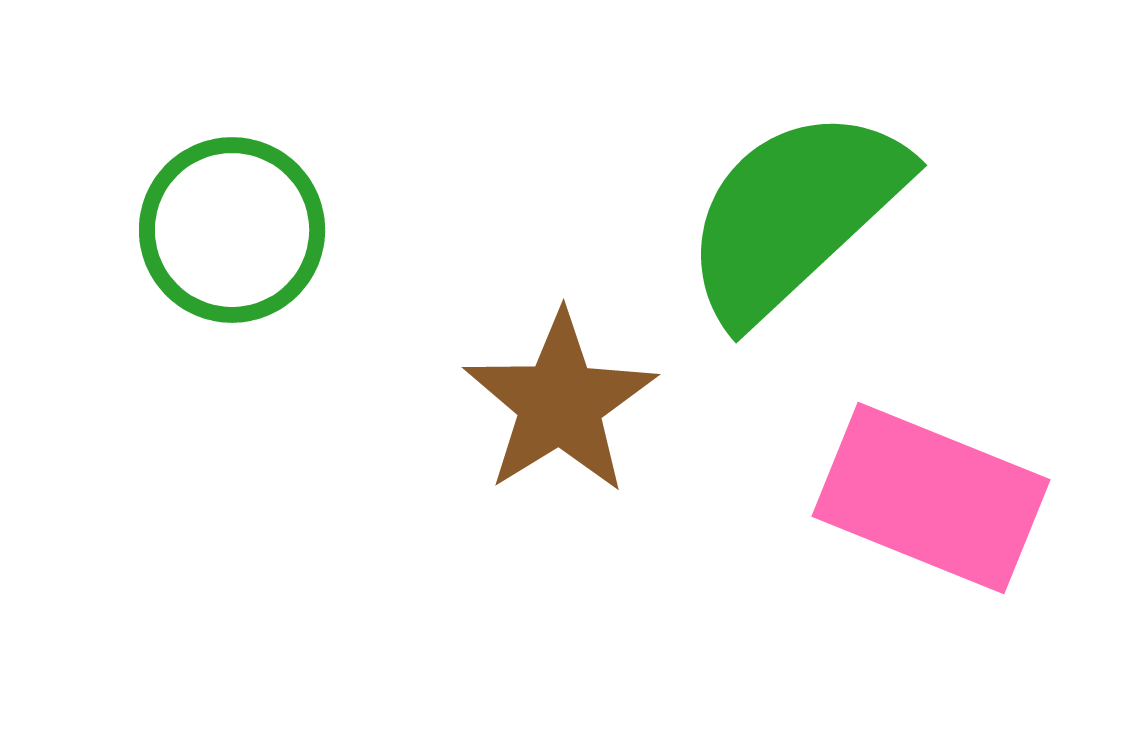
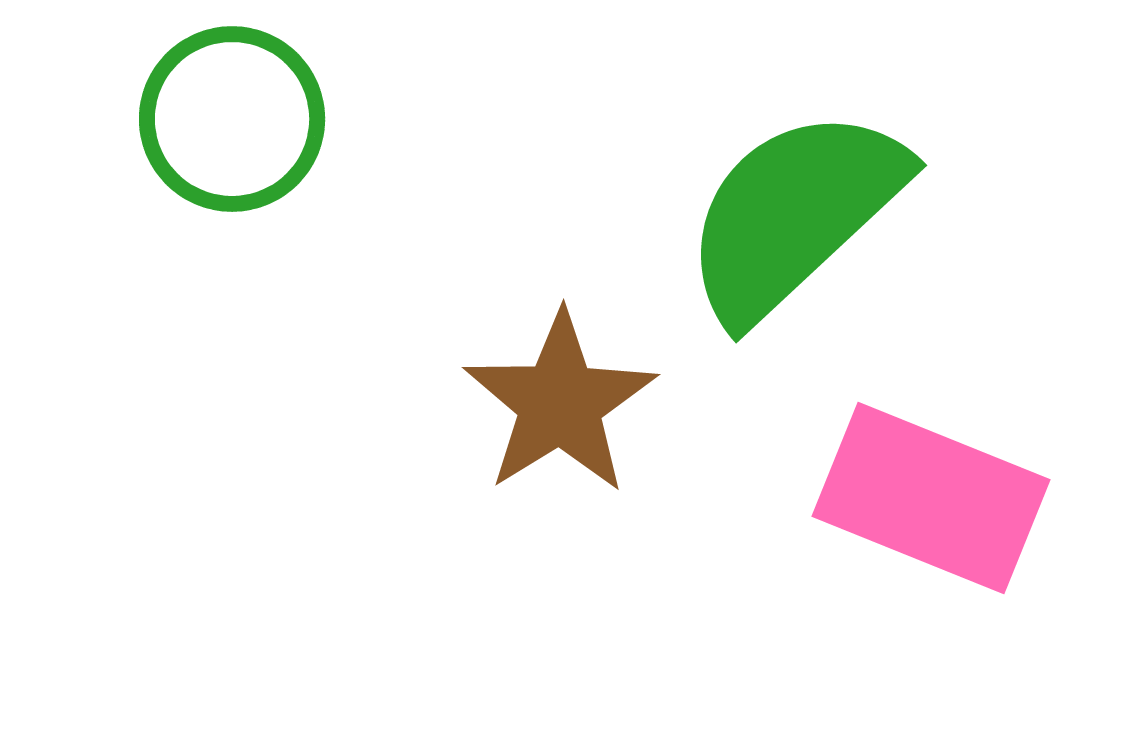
green circle: moved 111 px up
